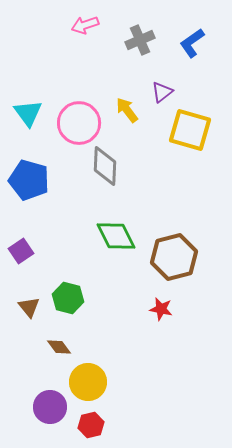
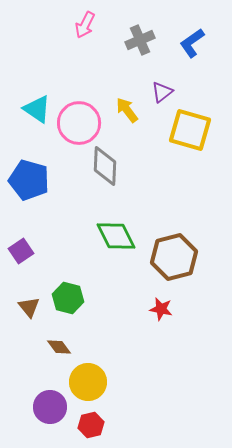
pink arrow: rotated 44 degrees counterclockwise
cyan triangle: moved 9 px right, 4 px up; rotated 20 degrees counterclockwise
